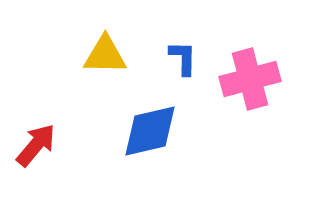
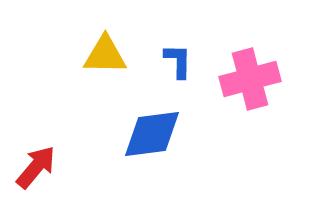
blue L-shape: moved 5 px left, 3 px down
blue diamond: moved 2 px right, 3 px down; rotated 6 degrees clockwise
red arrow: moved 22 px down
